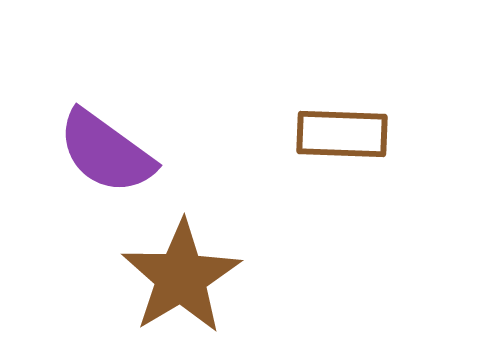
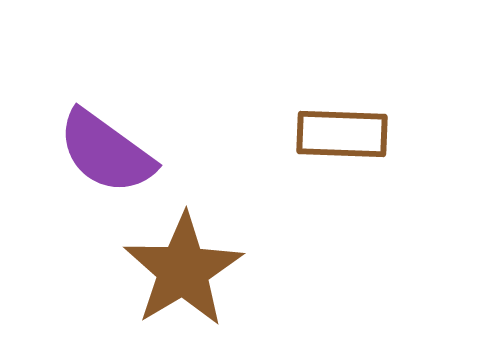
brown star: moved 2 px right, 7 px up
